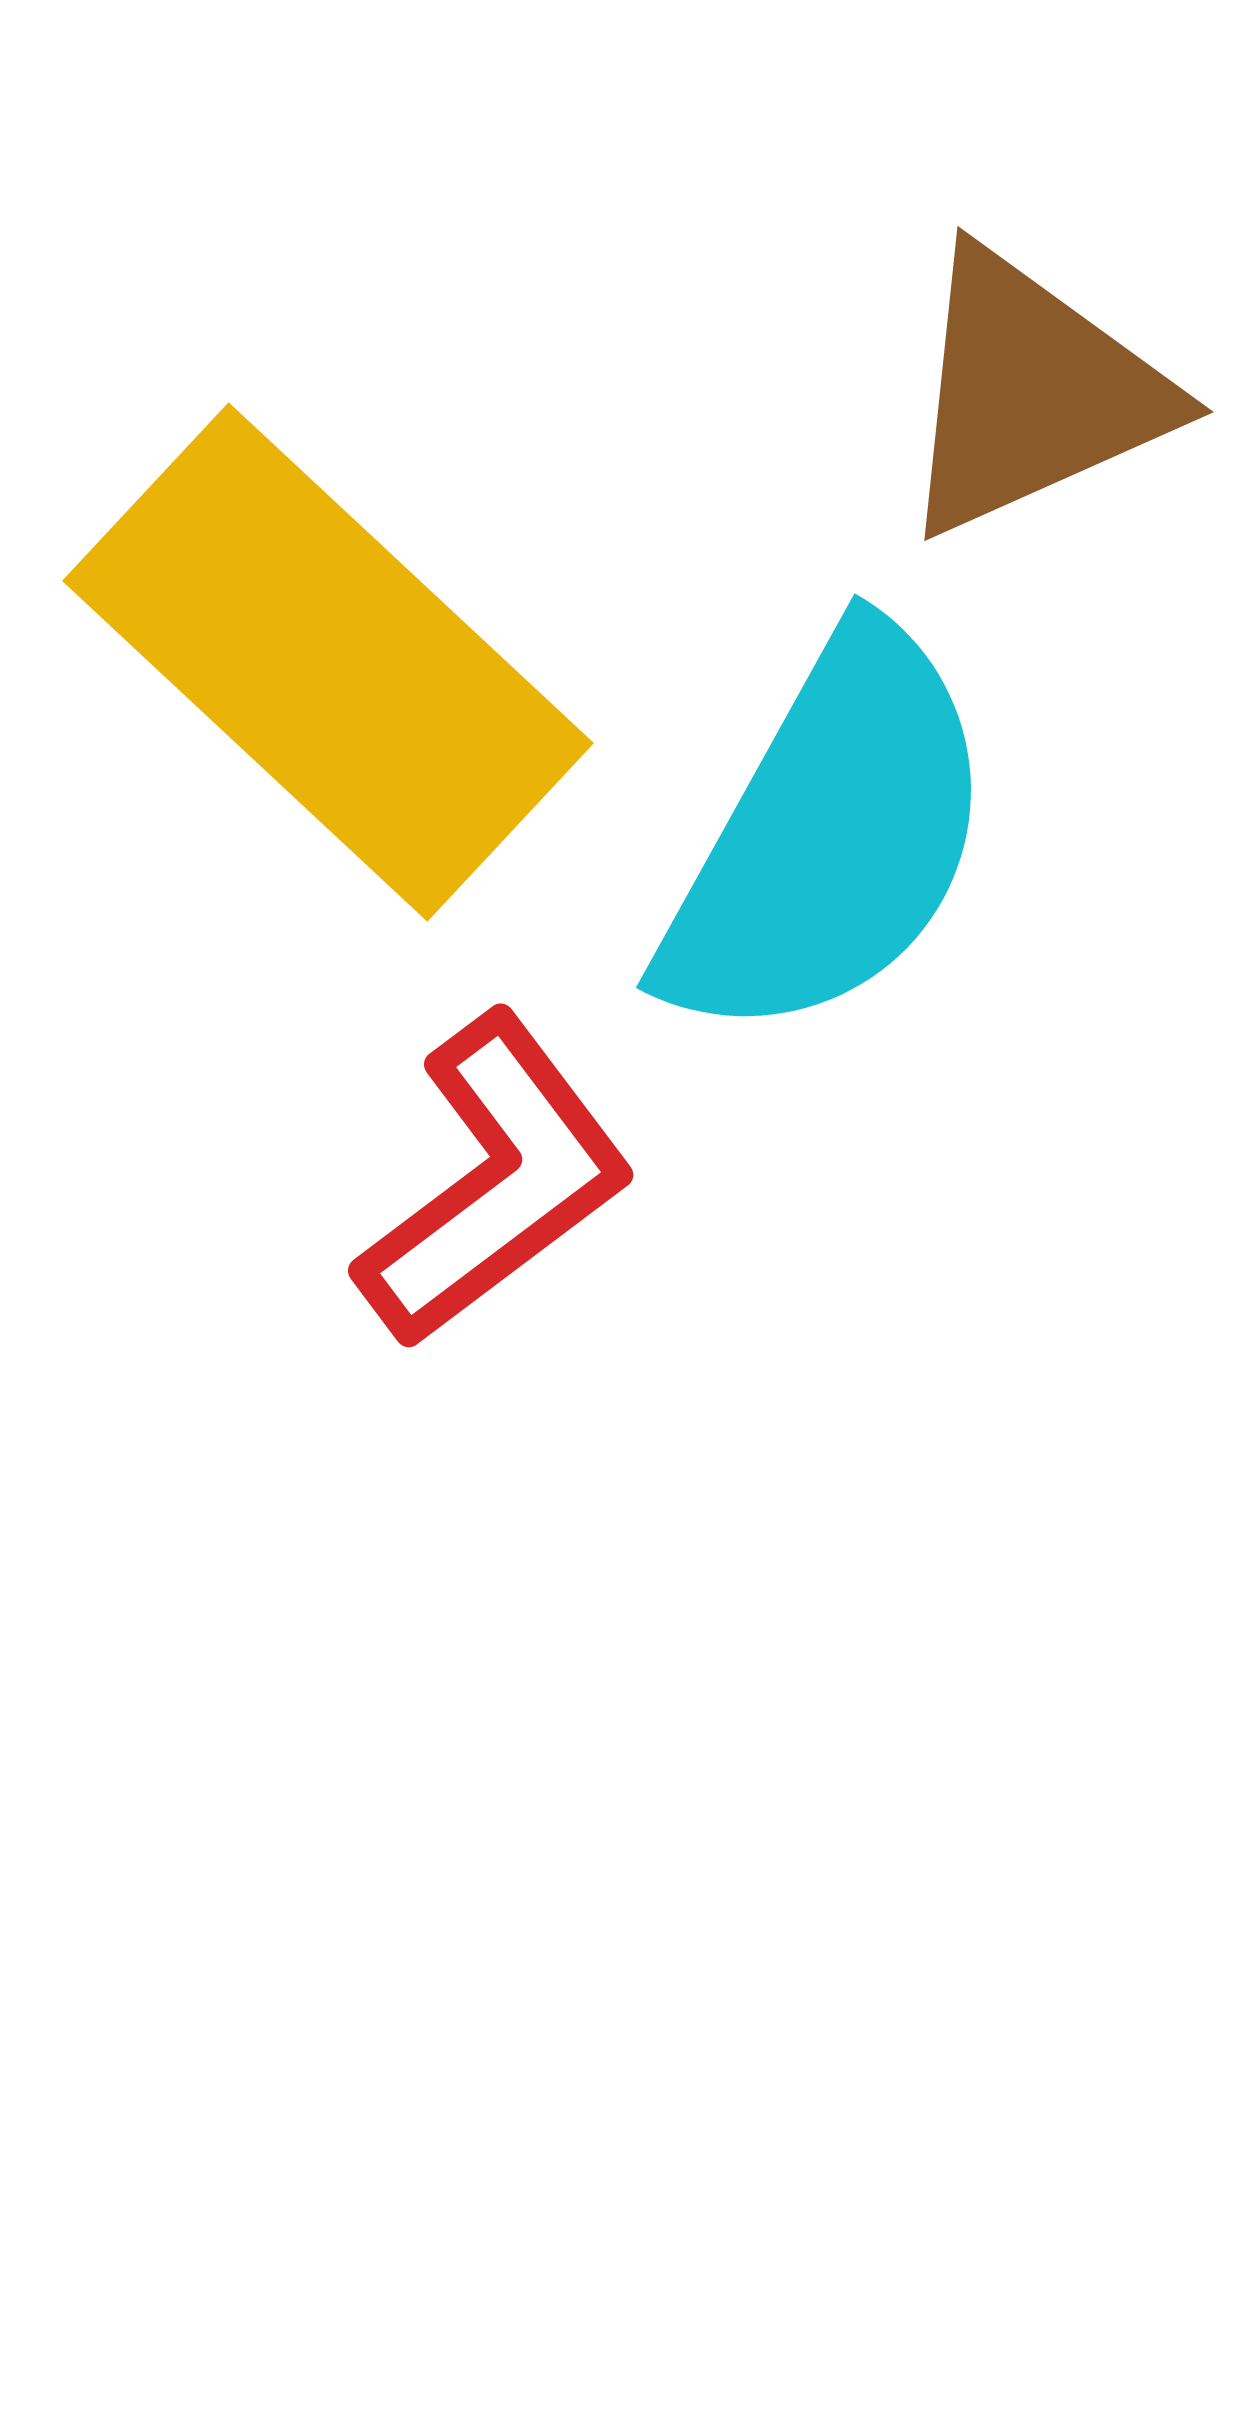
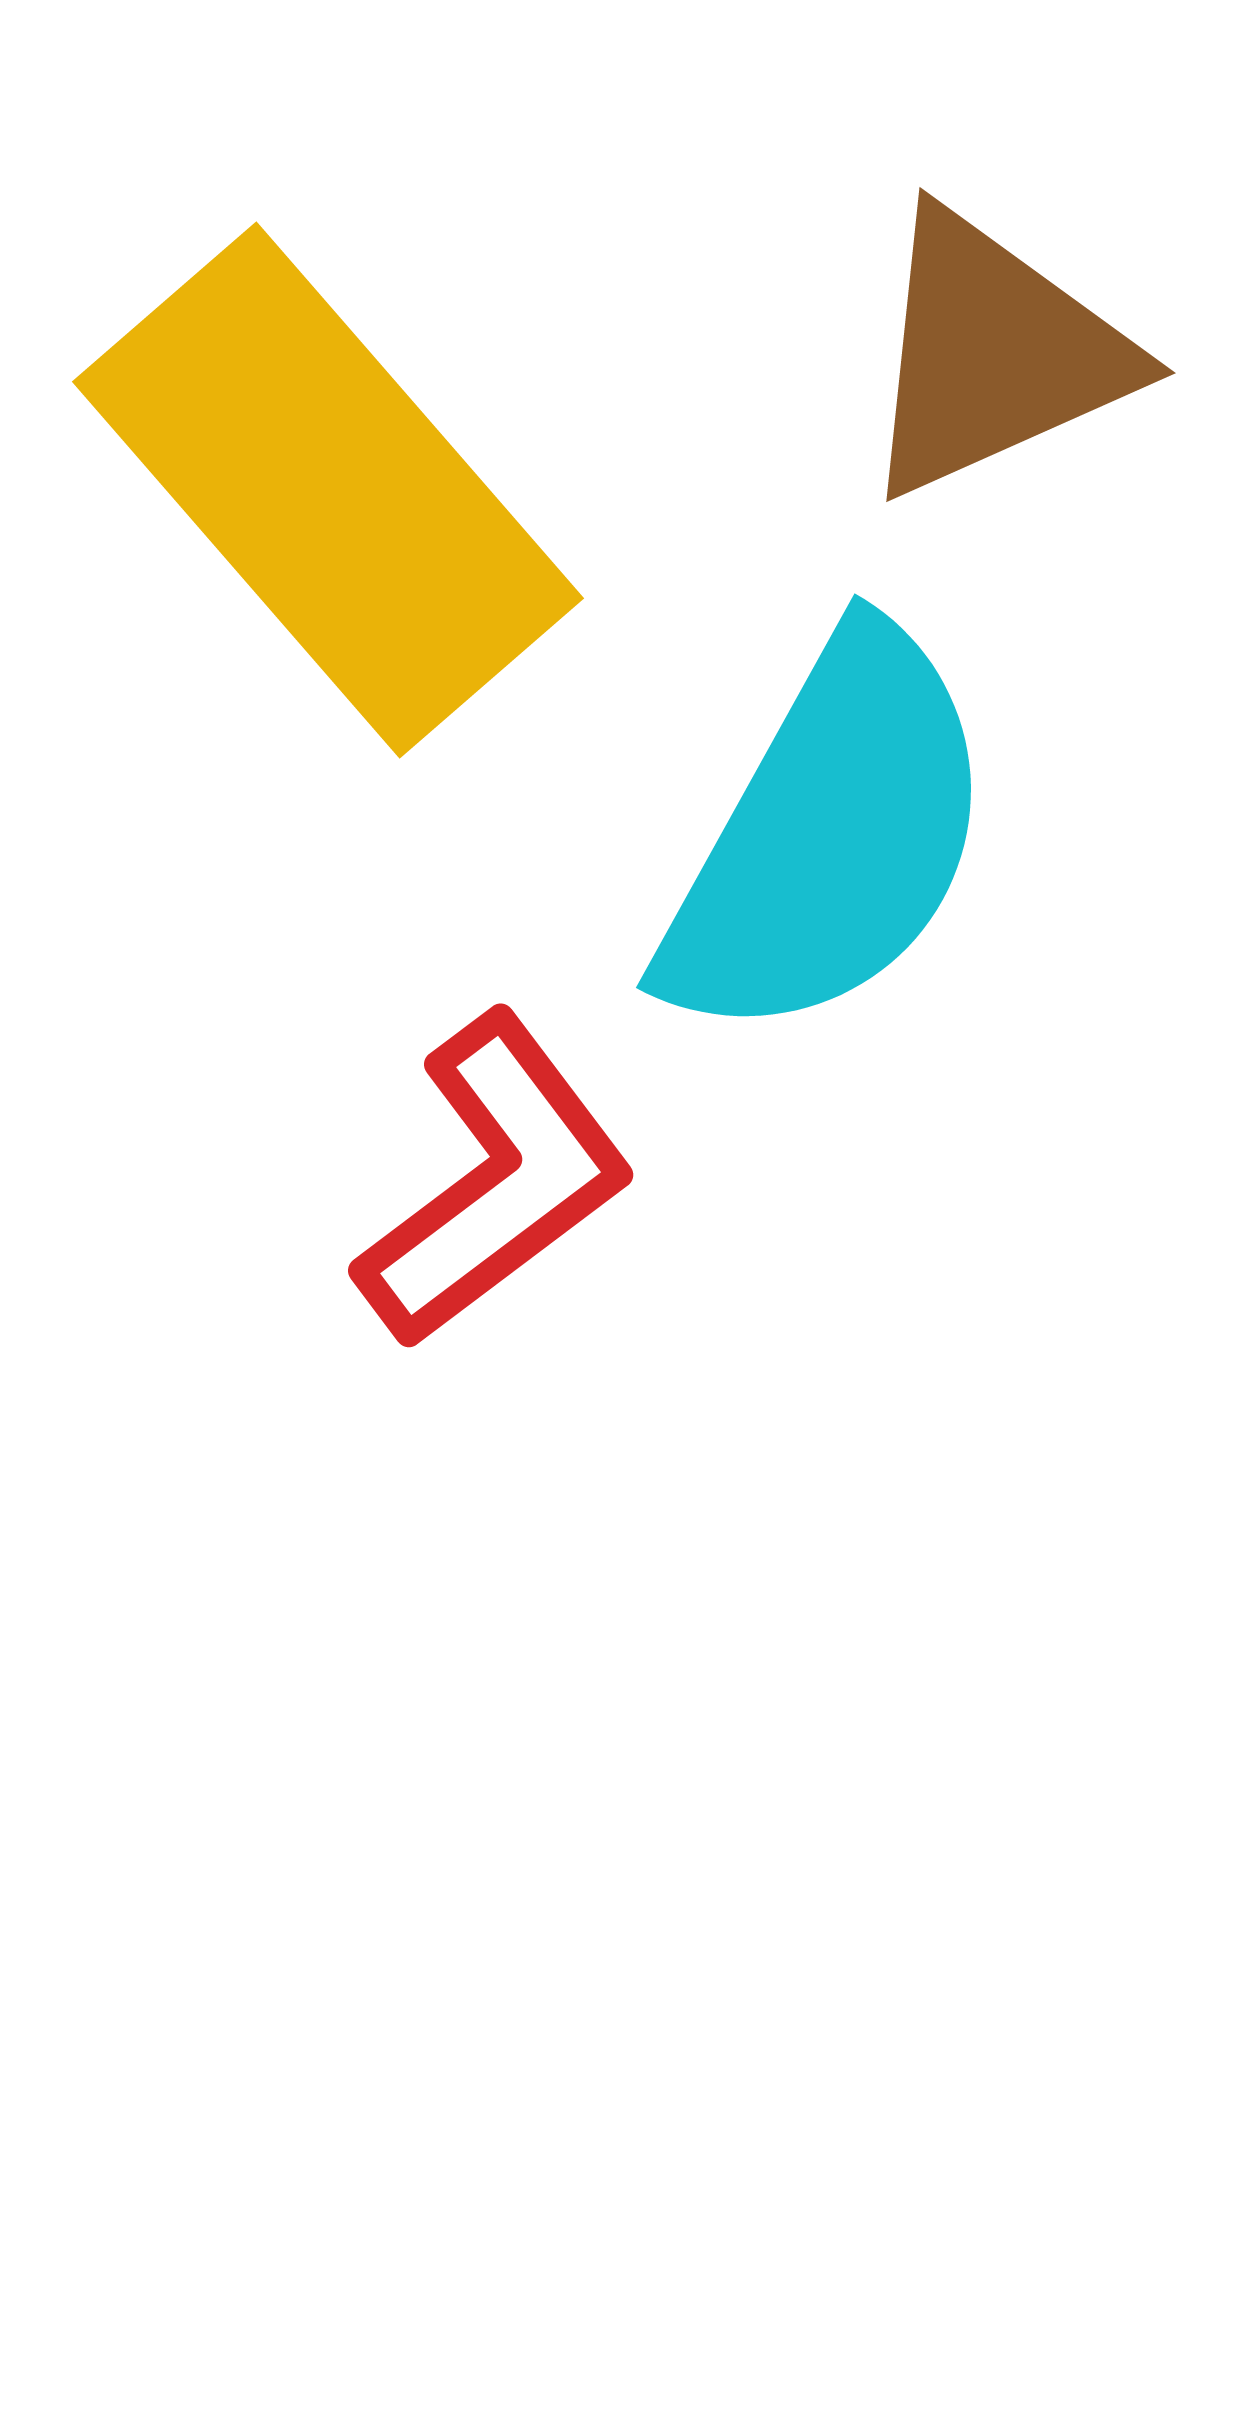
brown triangle: moved 38 px left, 39 px up
yellow rectangle: moved 172 px up; rotated 6 degrees clockwise
